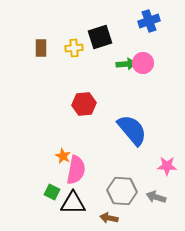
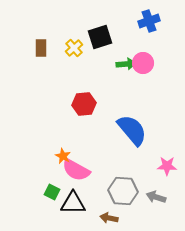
yellow cross: rotated 36 degrees counterclockwise
pink semicircle: rotated 108 degrees clockwise
gray hexagon: moved 1 px right
